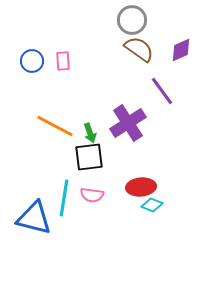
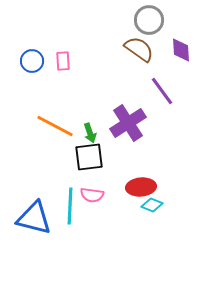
gray circle: moved 17 px right
purple diamond: rotated 70 degrees counterclockwise
cyan line: moved 6 px right, 8 px down; rotated 6 degrees counterclockwise
